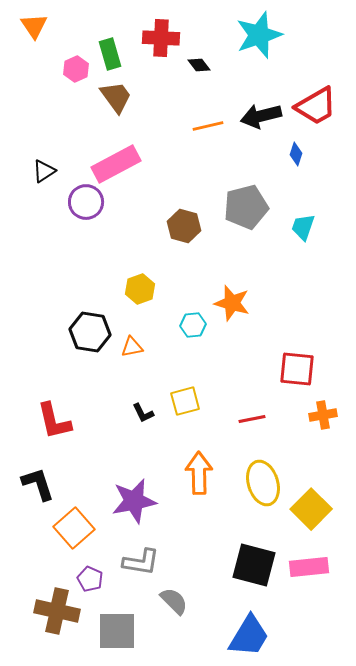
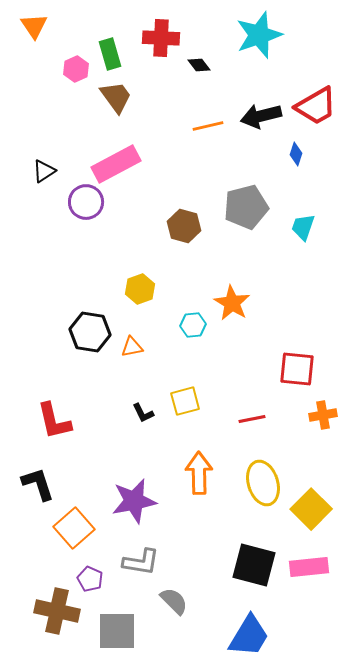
orange star at (232, 303): rotated 15 degrees clockwise
